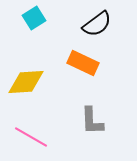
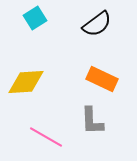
cyan square: moved 1 px right
orange rectangle: moved 19 px right, 16 px down
pink line: moved 15 px right
